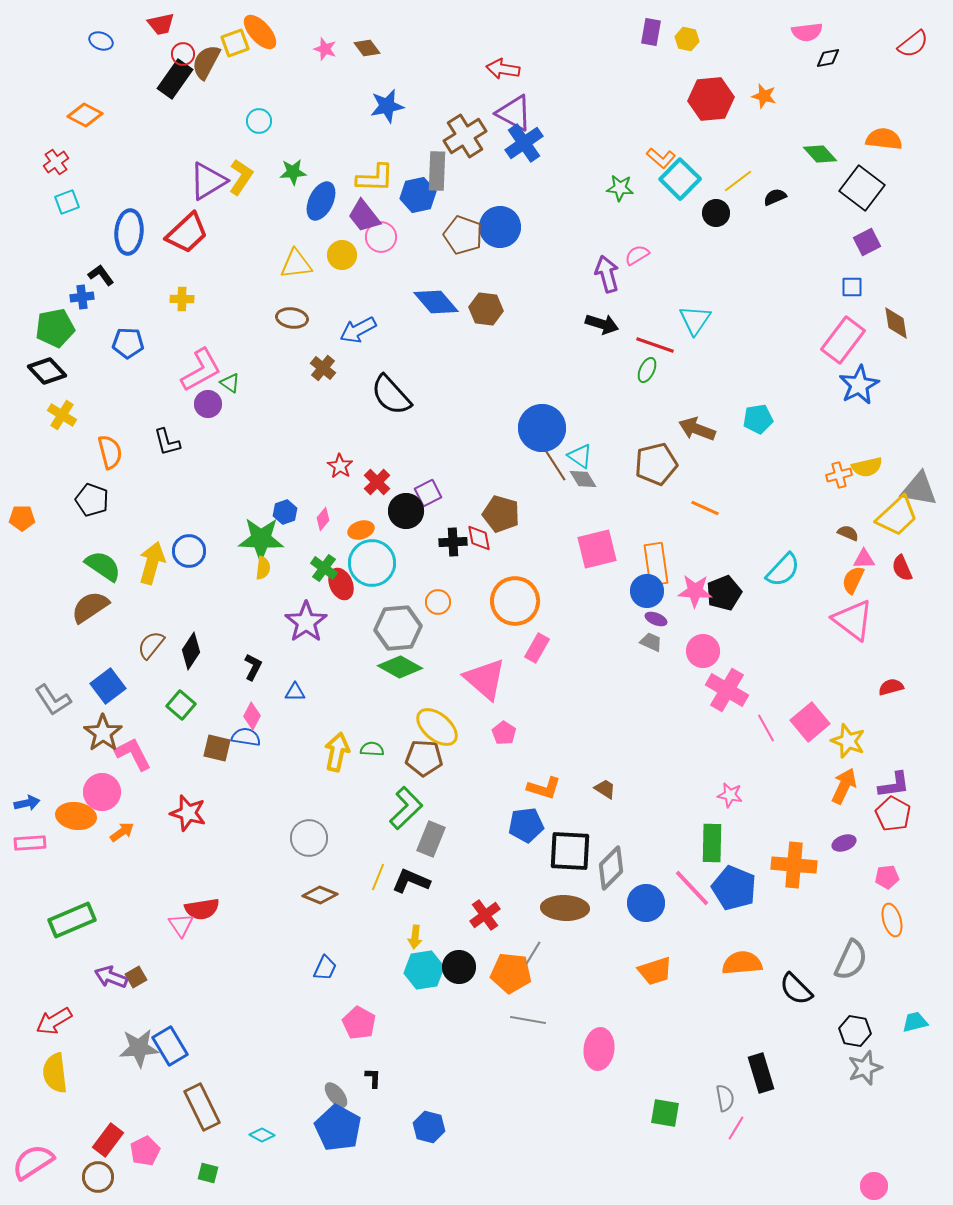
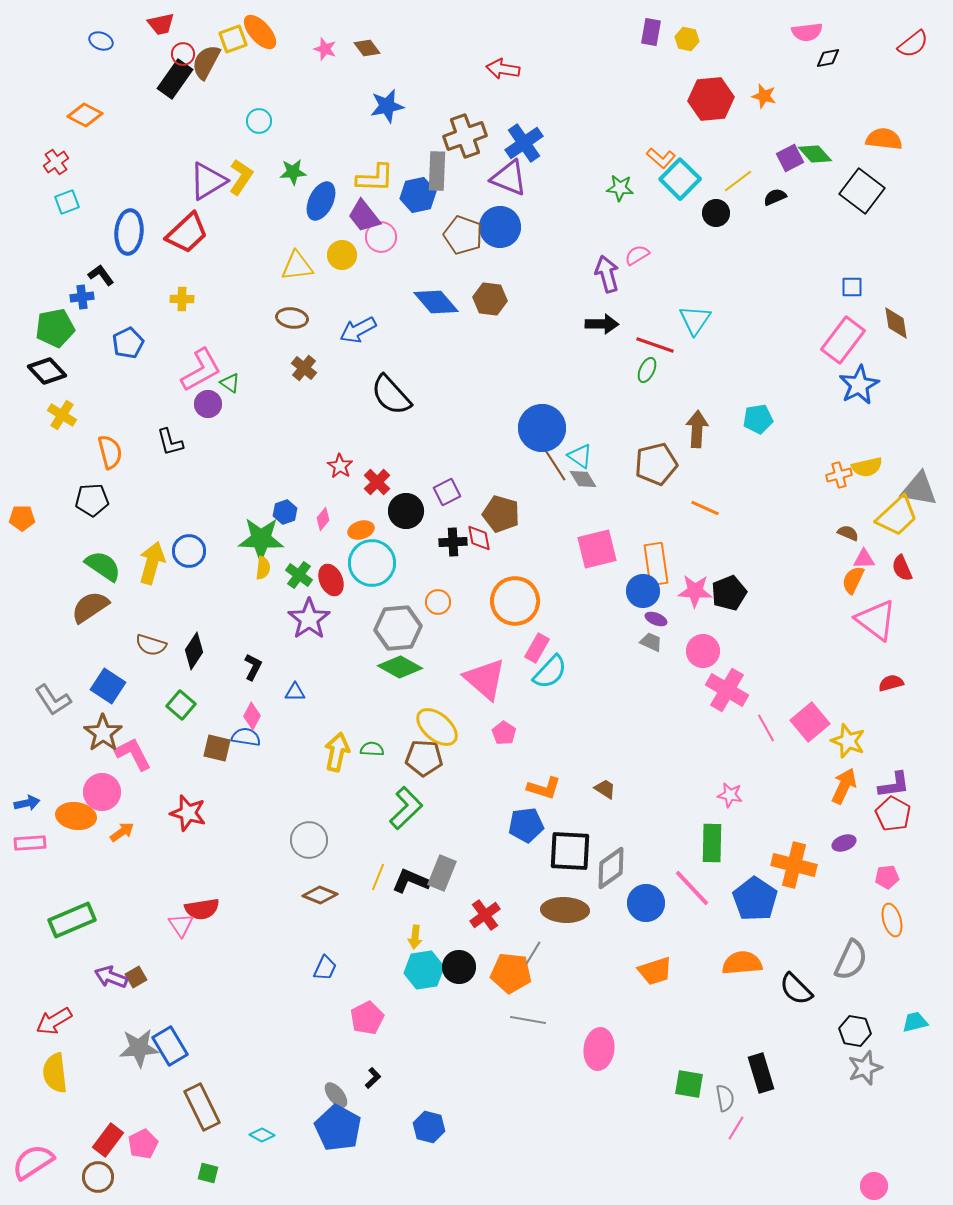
yellow square at (235, 43): moved 2 px left, 4 px up
purple triangle at (514, 113): moved 5 px left, 65 px down; rotated 6 degrees counterclockwise
brown cross at (465, 136): rotated 12 degrees clockwise
green diamond at (820, 154): moved 5 px left
black square at (862, 188): moved 3 px down
purple square at (867, 242): moved 77 px left, 84 px up
yellow triangle at (296, 264): moved 1 px right, 2 px down
brown hexagon at (486, 309): moved 4 px right, 10 px up
black arrow at (602, 324): rotated 16 degrees counterclockwise
blue pentagon at (128, 343): rotated 28 degrees counterclockwise
brown cross at (323, 368): moved 19 px left
brown arrow at (697, 429): rotated 72 degrees clockwise
black L-shape at (167, 442): moved 3 px right
purple square at (428, 493): moved 19 px right, 1 px up
black pentagon at (92, 500): rotated 24 degrees counterclockwise
green cross at (324, 568): moved 25 px left, 7 px down
cyan semicircle at (783, 570): moved 233 px left, 102 px down
red ellipse at (341, 584): moved 10 px left, 4 px up
blue circle at (647, 591): moved 4 px left
black pentagon at (724, 593): moved 5 px right
pink triangle at (853, 620): moved 23 px right
purple star at (306, 622): moved 3 px right, 3 px up
brown semicircle at (151, 645): rotated 112 degrees counterclockwise
black diamond at (191, 651): moved 3 px right
blue square at (108, 686): rotated 20 degrees counterclockwise
red semicircle at (891, 687): moved 4 px up
gray circle at (309, 838): moved 2 px down
gray rectangle at (431, 839): moved 11 px right, 34 px down
orange cross at (794, 865): rotated 9 degrees clockwise
gray diamond at (611, 868): rotated 9 degrees clockwise
blue pentagon at (734, 888): moved 21 px right, 11 px down; rotated 12 degrees clockwise
brown ellipse at (565, 908): moved 2 px down
pink pentagon at (359, 1023): moved 8 px right, 5 px up; rotated 16 degrees clockwise
black L-shape at (373, 1078): rotated 45 degrees clockwise
green square at (665, 1113): moved 24 px right, 29 px up
pink pentagon at (145, 1151): moved 2 px left, 7 px up
